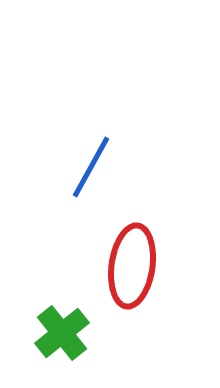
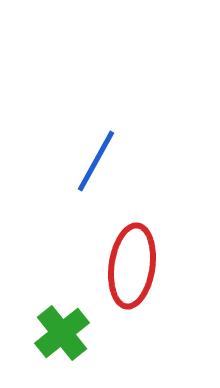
blue line: moved 5 px right, 6 px up
